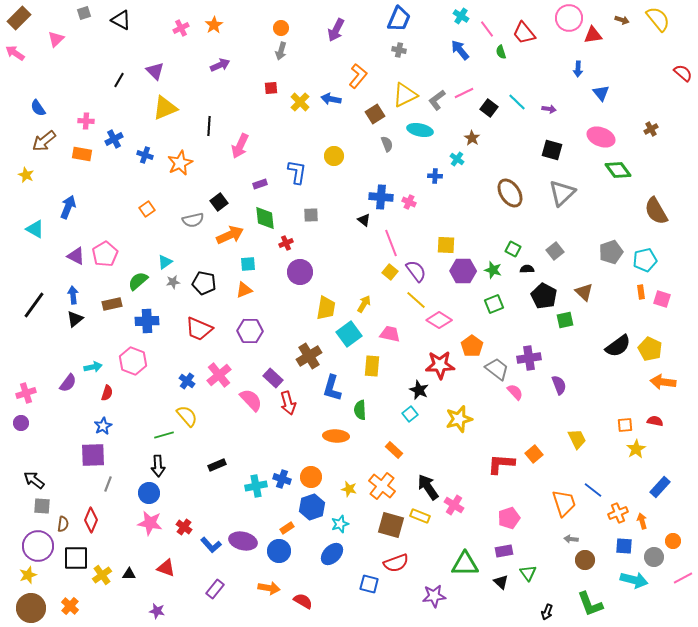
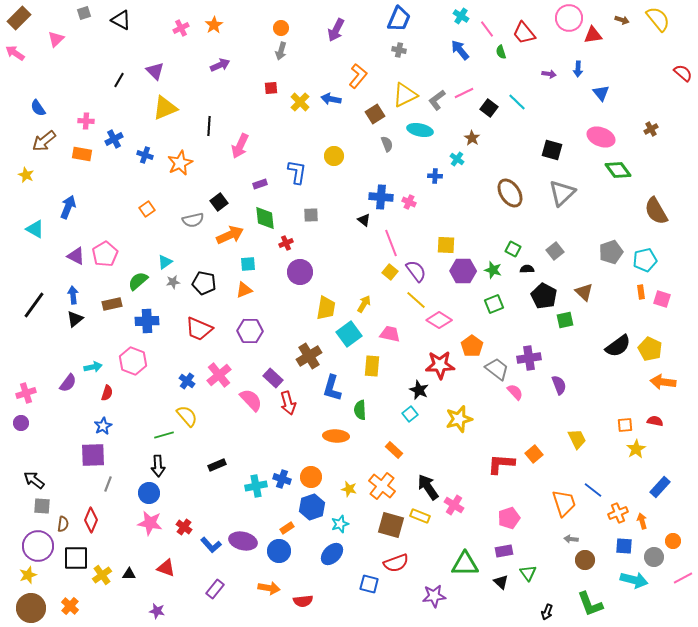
purple arrow at (549, 109): moved 35 px up
red semicircle at (303, 601): rotated 144 degrees clockwise
